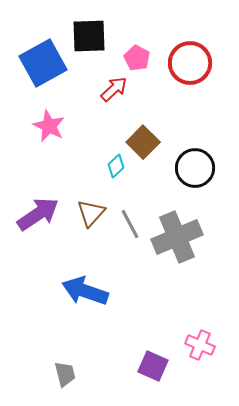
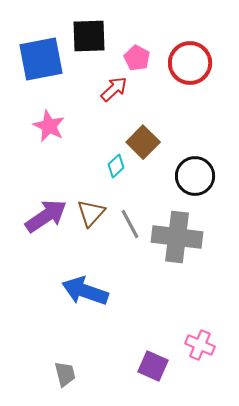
blue square: moved 2 px left, 4 px up; rotated 18 degrees clockwise
black circle: moved 8 px down
purple arrow: moved 8 px right, 2 px down
gray cross: rotated 30 degrees clockwise
